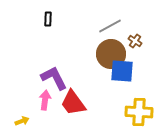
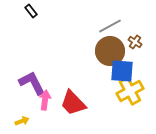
black rectangle: moved 17 px left, 8 px up; rotated 40 degrees counterclockwise
brown cross: moved 1 px down
brown circle: moved 1 px left, 3 px up
purple L-shape: moved 22 px left, 5 px down
red trapezoid: rotated 8 degrees counterclockwise
yellow cross: moved 9 px left, 21 px up; rotated 32 degrees counterclockwise
